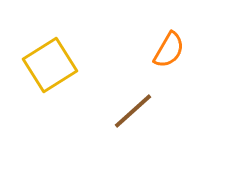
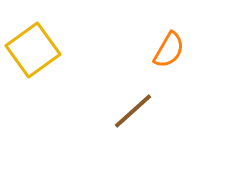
yellow square: moved 17 px left, 15 px up; rotated 4 degrees counterclockwise
